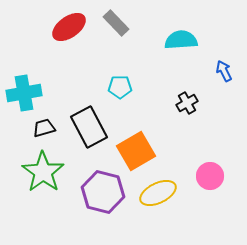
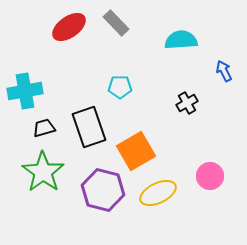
cyan cross: moved 1 px right, 2 px up
black rectangle: rotated 9 degrees clockwise
purple hexagon: moved 2 px up
